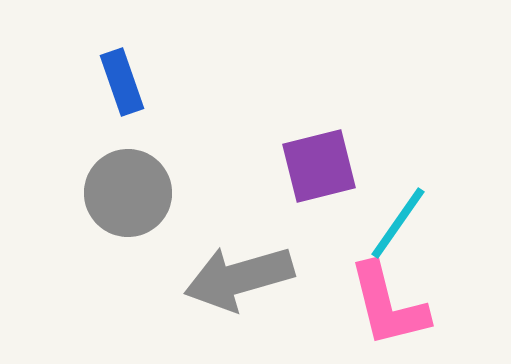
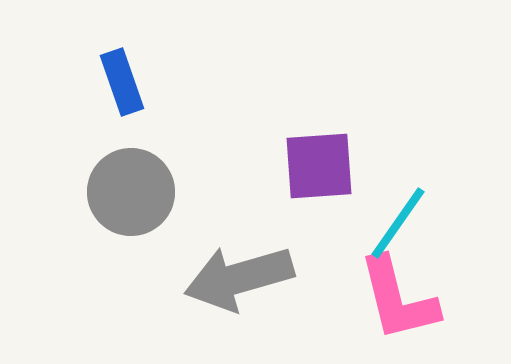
purple square: rotated 10 degrees clockwise
gray circle: moved 3 px right, 1 px up
pink L-shape: moved 10 px right, 6 px up
